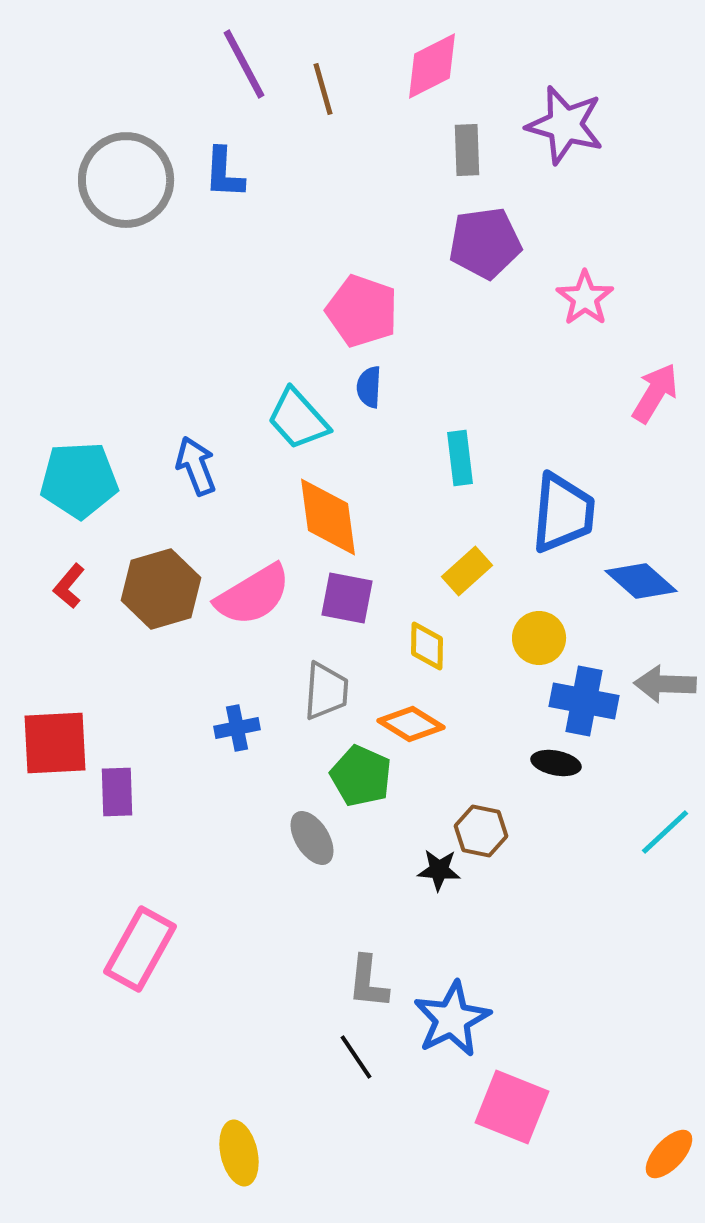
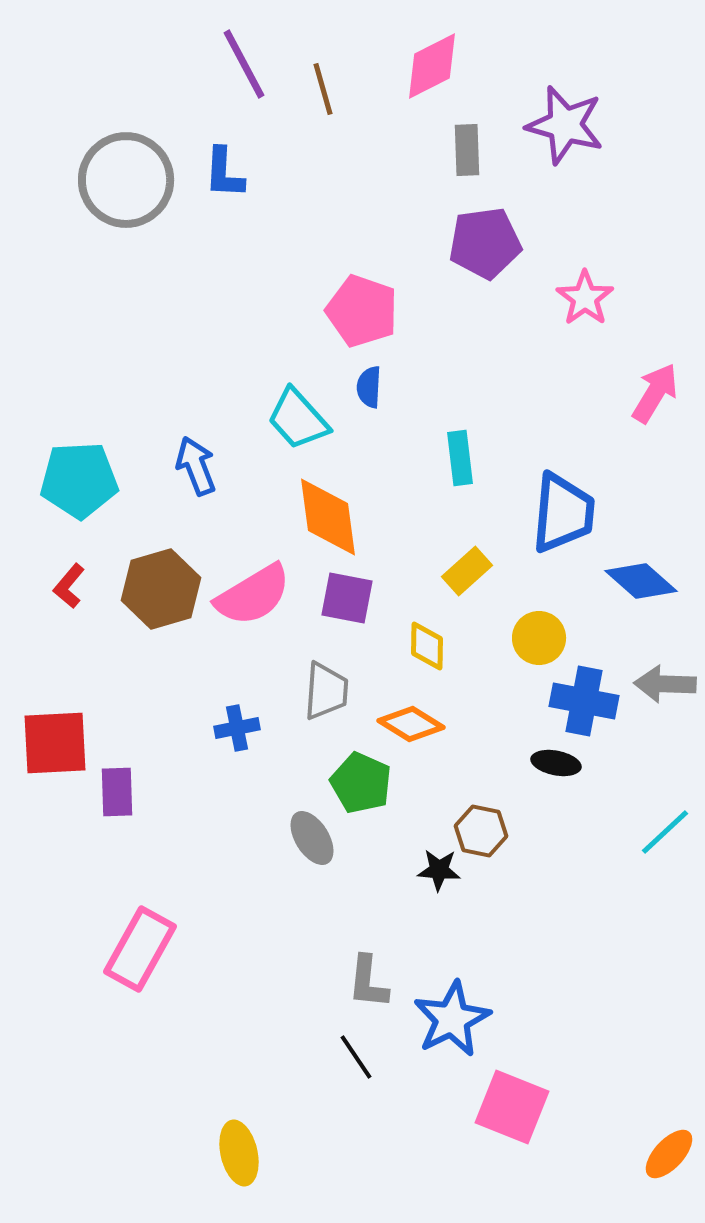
green pentagon at (361, 776): moved 7 px down
